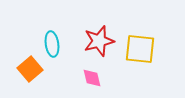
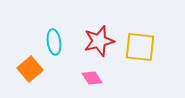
cyan ellipse: moved 2 px right, 2 px up
yellow square: moved 2 px up
pink diamond: rotated 20 degrees counterclockwise
